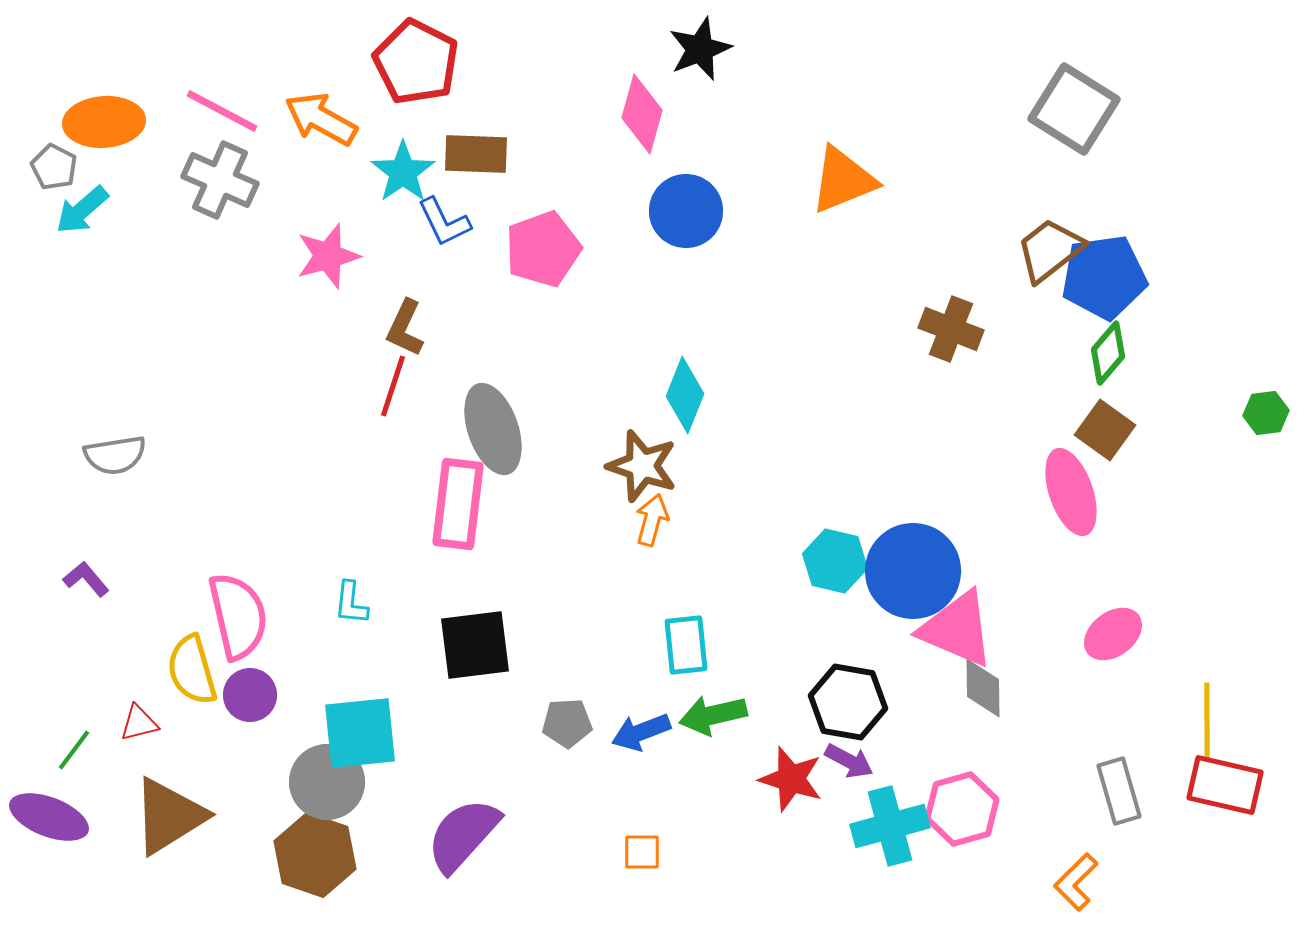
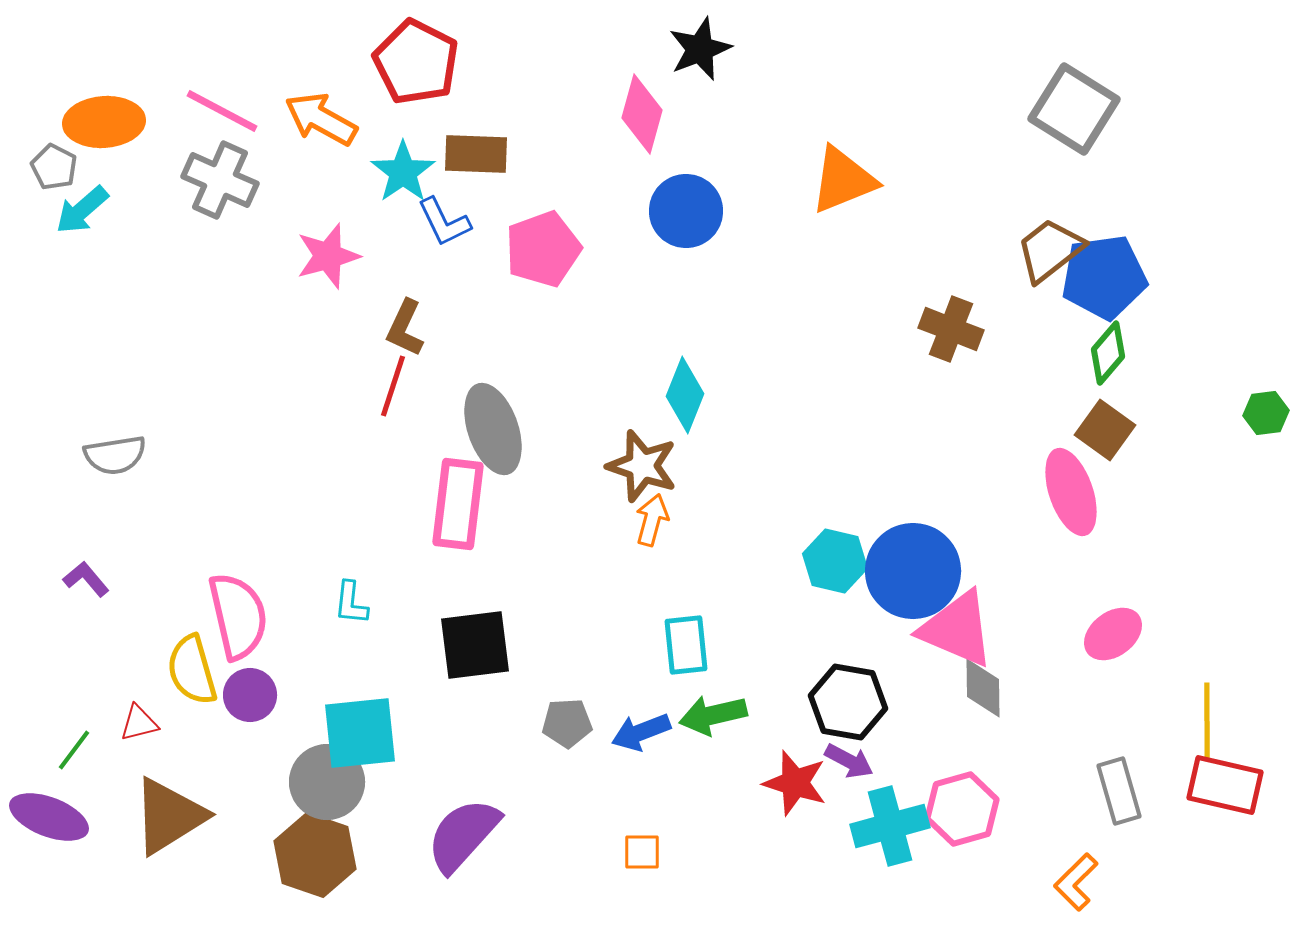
red star at (791, 779): moved 4 px right, 4 px down
